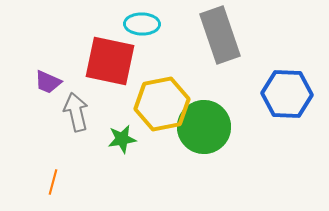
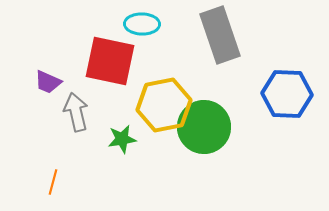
yellow hexagon: moved 2 px right, 1 px down
